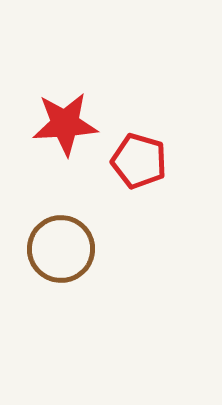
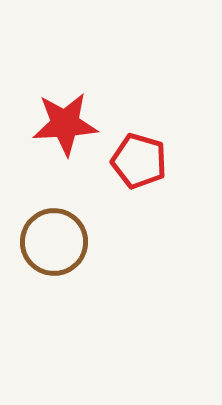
brown circle: moved 7 px left, 7 px up
